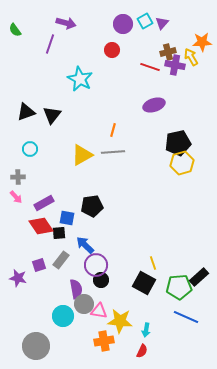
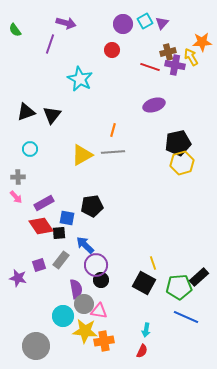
yellow star at (120, 321): moved 35 px left, 10 px down
